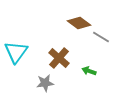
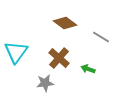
brown diamond: moved 14 px left
green arrow: moved 1 px left, 2 px up
